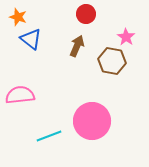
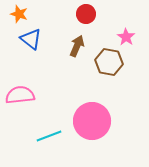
orange star: moved 1 px right, 3 px up
brown hexagon: moved 3 px left, 1 px down
